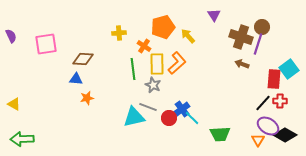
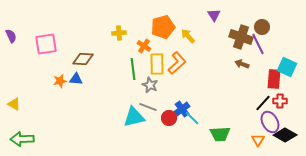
purple line: rotated 45 degrees counterclockwise
cyan square: moved 2 px left, 2 px up; rotated 30 degrees counterclockwise
gray star: moved 3 px left
orange star: moved 27 px left, 17 px up
purple ellipse: moved 2 px right, 4 px up; rotated 30 degrees clockwise
